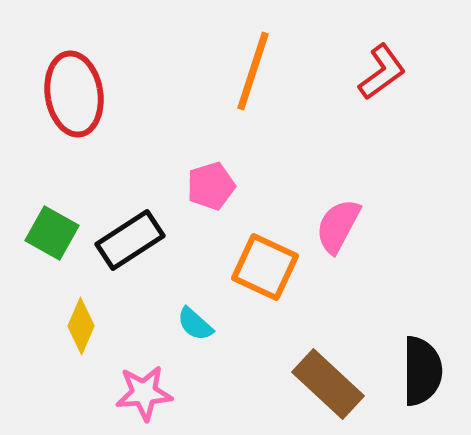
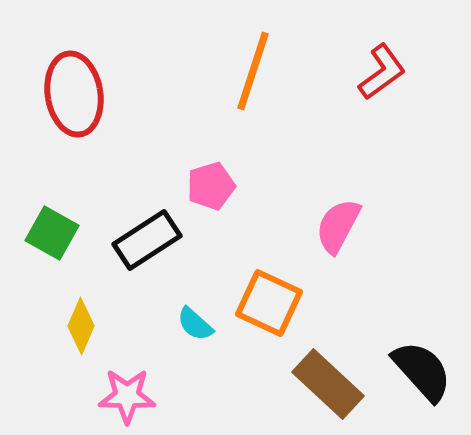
black rectangle: moved 17 px right
orange square: moved 4 px right, 36 px down
black semicircle: rotated 42 degrees counterclockwise
pink star: moved 17 px left, 3 px down; rotated 6 degrees clockwise
